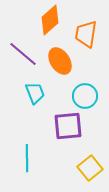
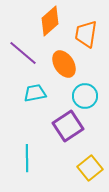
orange diamond: moved 1 px down
purple line: moved 1 px up
orange ellipse: moved 4 px right, 3 px down
cyan trapezoid: rotated 80 degrees counterclockwise
purple square: rotated 28 degrees counterclockwise
